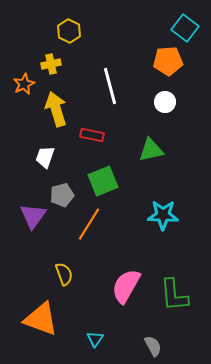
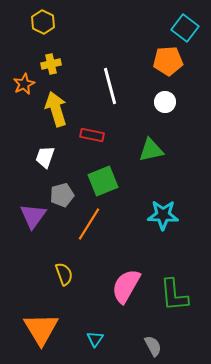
yellow hexagon: moved 26 px left, 9 px up
orange triangle: moved 10 px down; rotated 39 degrees clockwise
